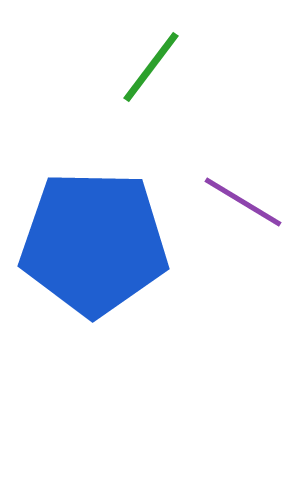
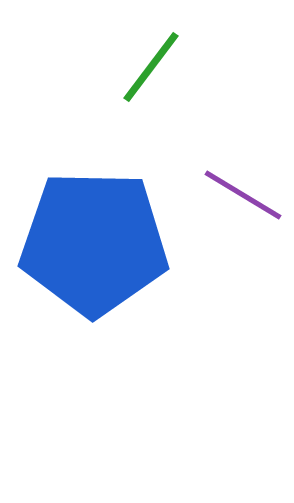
purple line: moved 7 px up
